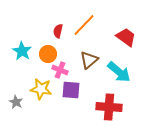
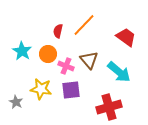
brown triangle: rotated 30 degrees counterclockwise
pink cross: moved 6 px right, 4 px up
purple square: rotated 12 degrees counterclockwise
red cross: rotated 20 degrees counterclockwise
